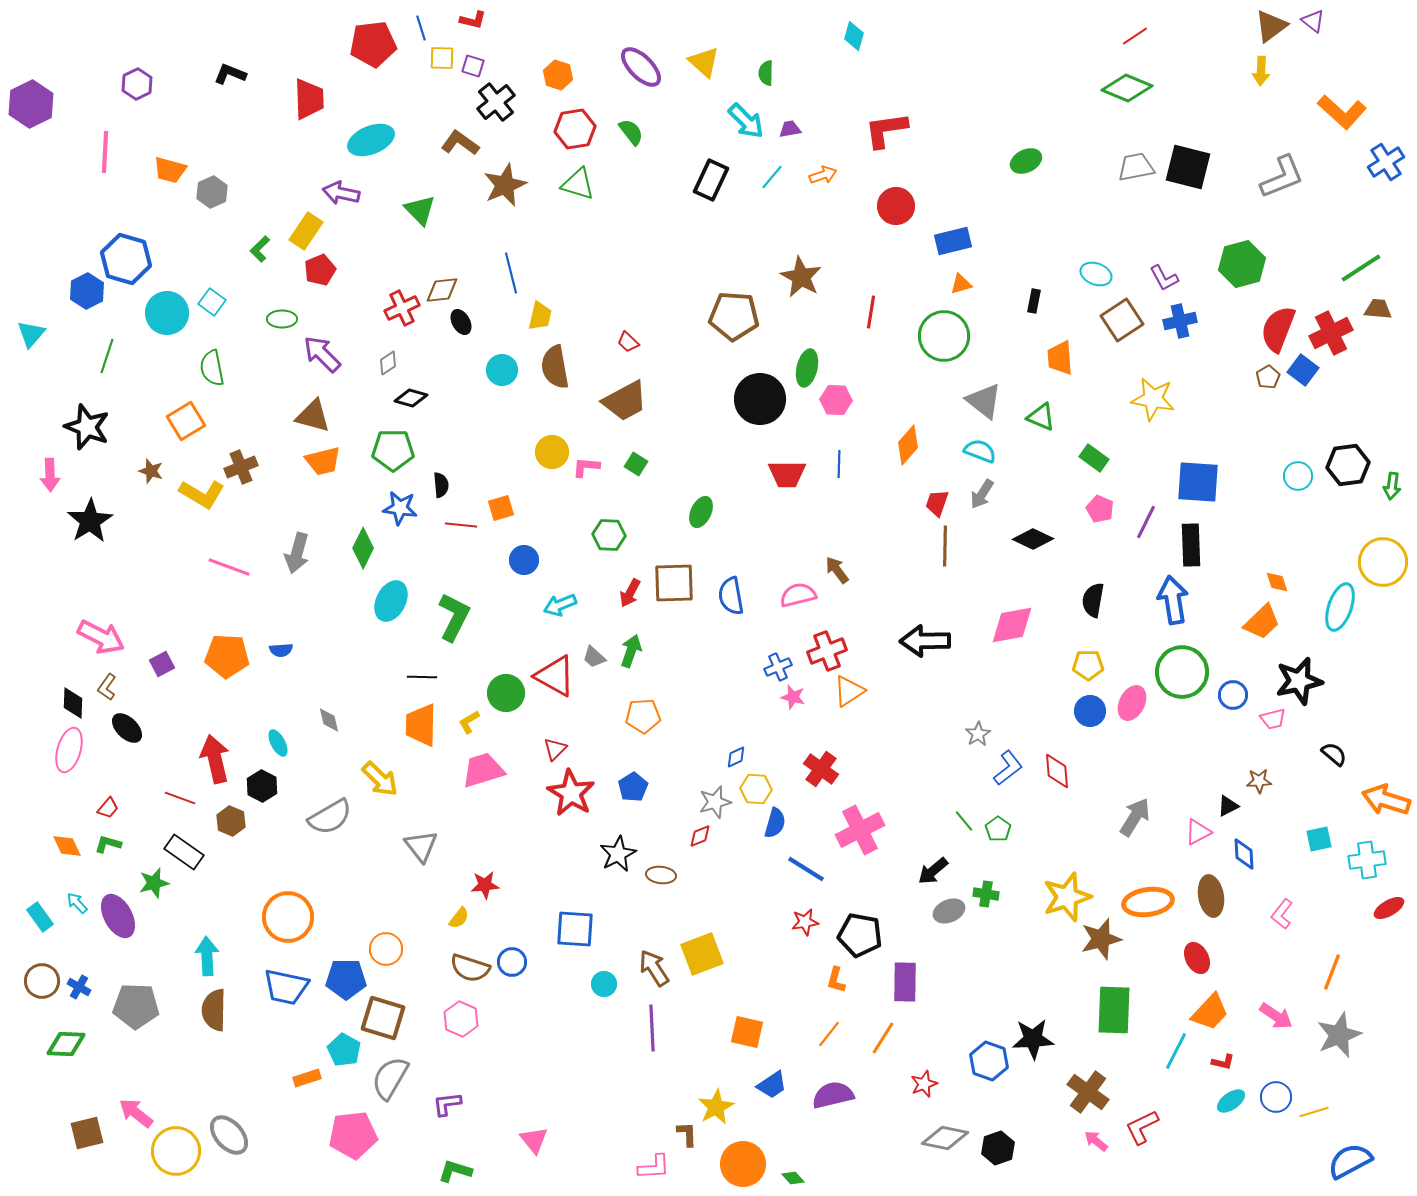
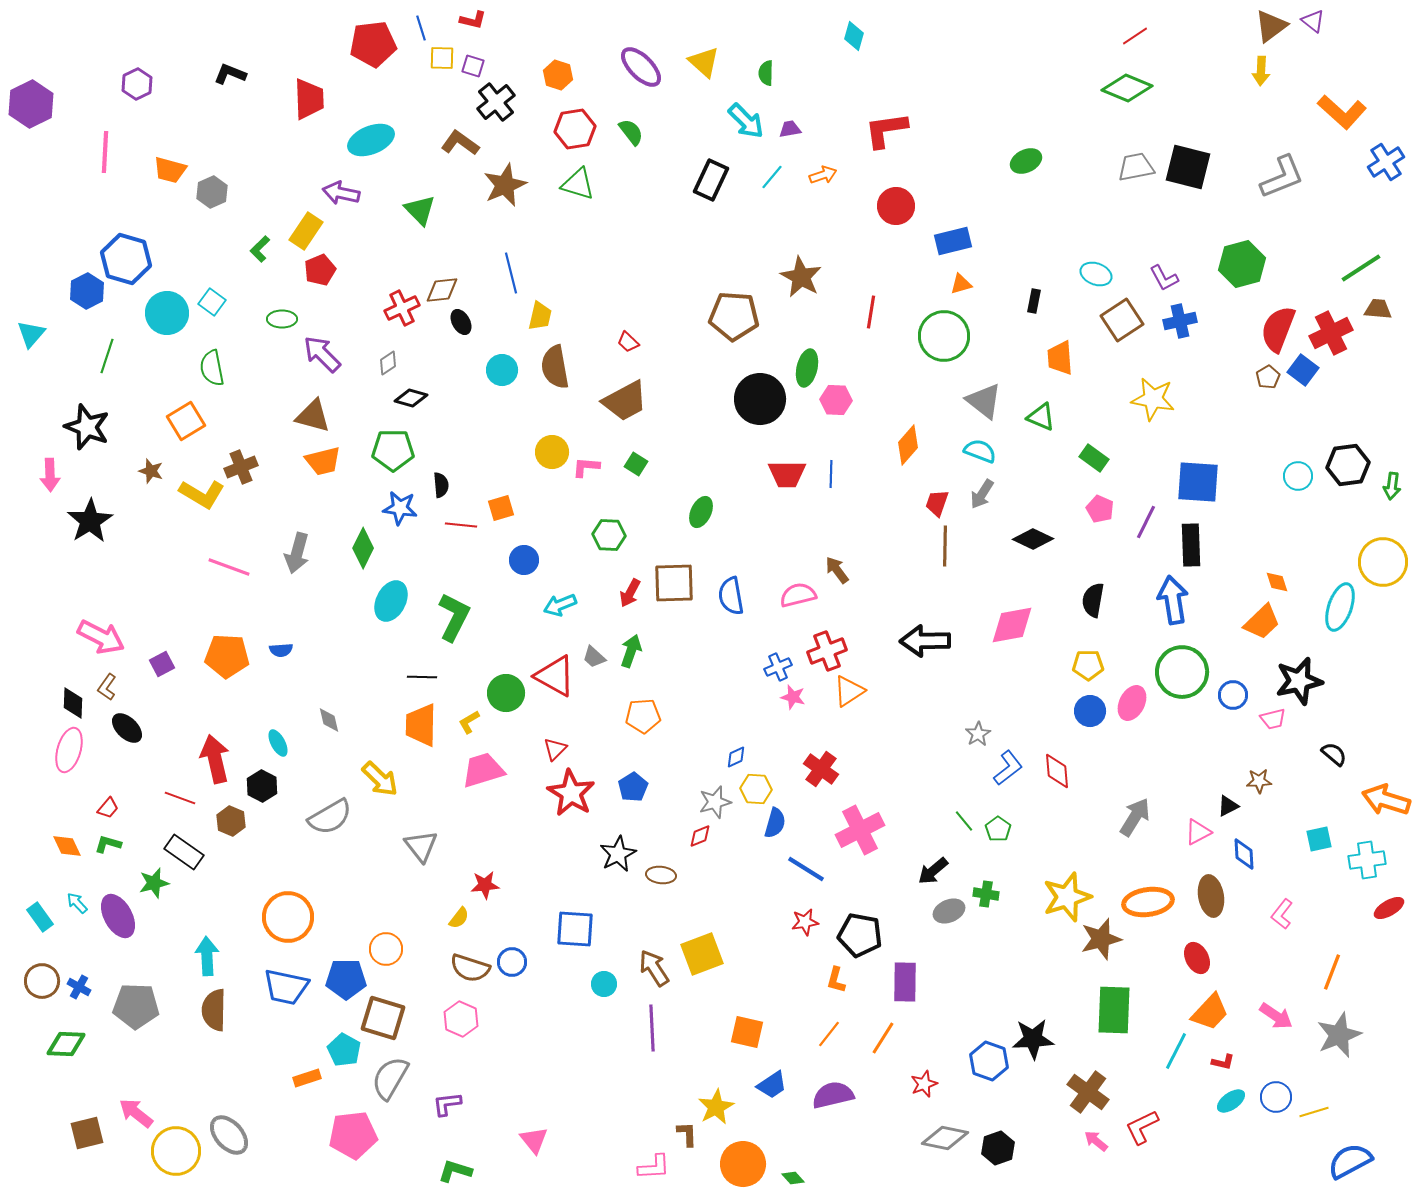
blue line at (839, 464): moved 8 px left, 10 px down
